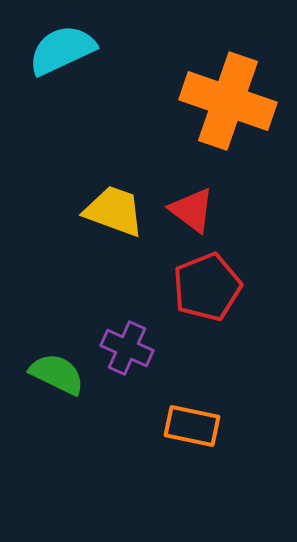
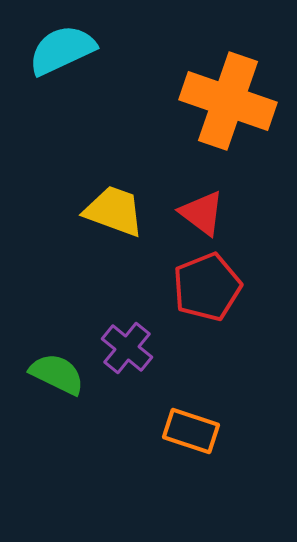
red triangle: moved 10 px right, 3 px down
purple cross: rotated 15 degrees clockwise
orange rectangle: moved 1 px left, 5 px down; rotated 6 degrees clockwise
